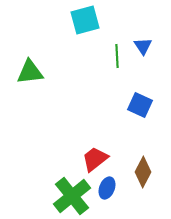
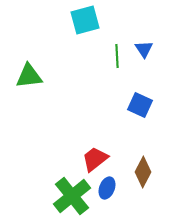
blue triangle: moved 1 px right, 3 px down
green triangle: moved 1 px left, 4 px down
